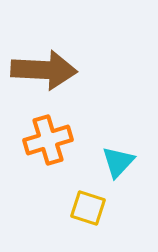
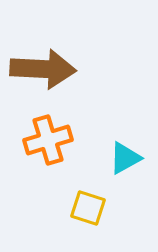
brown arrow: moved 1 px left, 1 px up
cyan triangle: moved 7 px right, 4 px up; rotated 18 degrees clockwise
